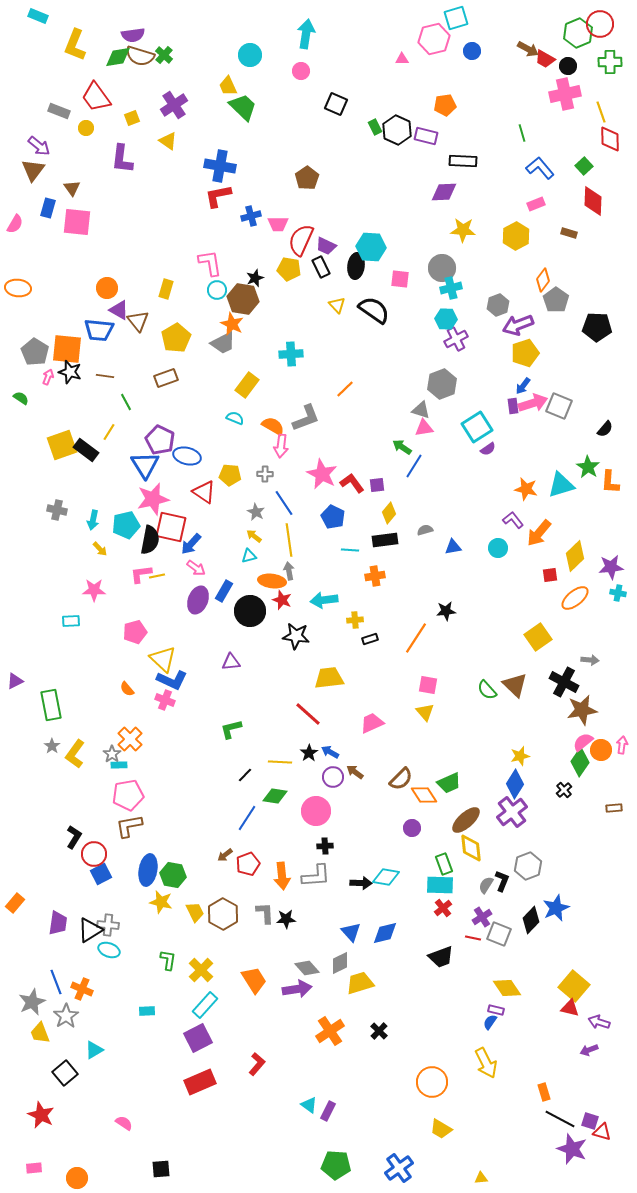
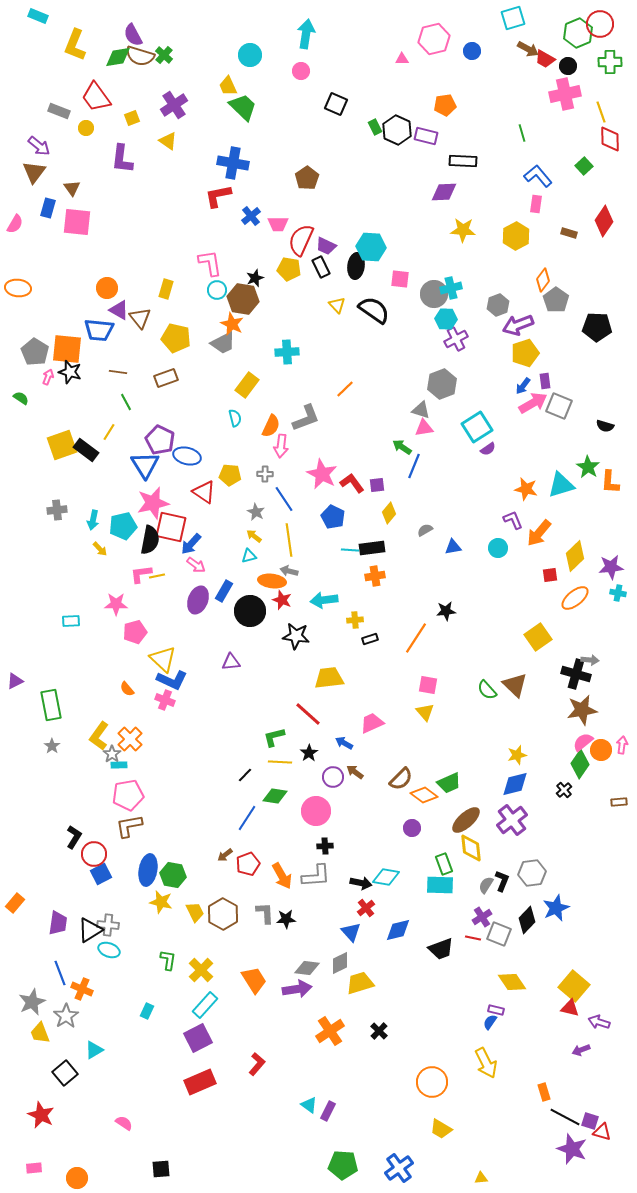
cyan square at (456, 18): moved 57 px right
purple semicircle at (133, 35): rotated 70 degrees clockwise
blue cross at (220, 166): moved 13 px right, 3 px up
blue L-shape at (540, 168): moved 2 px left, 8 px down
brown triangle at (33, 170): moved 1 px right, 2 px down
red diamond at (593, 201): moved 11 px right, 20 px down; rotated 32 degrees clockwise
pink rectangle at (536, 204): rotated 60 degrees counterclockwise
blue cross at (251, 216): rotated 24 degrees counterclockwise
gray circle at (442, 268): moved 8 px left, 26 px down
brown triangle at (138, 321): moved 2 px right, 3 px up
yellow pentagon at (176, 338): rotated 28 degrees counterclockwise
cyan cross at (291, 354): moved 4 px left, 2 px up
brown line at (105, 376): moved 13 px right, 4 px up
pink arrow at (533, 403): rotated 12 degrees counterclockwise
purple rectangle at (513, 406): moved 32 px right, 25 px up
cyan semicircle at (235, 418): rotated 54 degrees clockwise
orange semicircle at (273, 426): moved 2 px left; rotated 85 degrees clockwise
black semicircle at (605, 429): moved 3 px up; rotated 66 degrees clockwise
blue line at (414, 466): rotated 10 degrees counterclockwise
pink star at (153, 499): moved 4 px down
blue line at (284, 503): moved 4 px up
gray cross at (57, 510): rotated 18 degrees counterclockwise
purple L-shape at (513, 520): rotated 15 degrees clockwise
cyan pentagon at (126, 525): moved 3 px left, 1 px down
gray semicircle at (425, 530): rotated 14 degrees counterclockwise
black rectangle at (385, 540): moved 13 px left, 8 px down
pink arrow at (196, 568): moved 3 px up
gray arrow at (289, 571): rotated 66 degrees counterclockwise
pink star at (94, 590): moved 22 px right, 14 px down
black cross at (564, 682): moved 12 px right, 8 px up; rotated 12 degrees counterclockwise
green L-shape at (231, 729): moved 43 px right, 8 px down
blue arrow at (330, 752): moved 14 px right, 9 px up
yellow L-shape at (75, 754): moved 24 px right, 18 px up
yellow star at (520, 756): moved 3 px left, 1 px up
green diamond at (580, 762): moved 2 px down
blue diamond at (515, 784): rotated 44 degrees clockwise
orange diamond at (424, 795): rotated 20 degrees counterclockwise
brown rectangle at (614, 808): moved 5 px right, 6 px up
purple cross at (512, 812): moved 8 px down
gray hexagon at (528, 866): moved 4 px right, 7 px down; rotated 12 degrees clockwise
orange arrow at (282, 876): rotated 24 degrees counterclockwise
black arrow at (361, 883): rotated 10 degrees clockwise
red cross at (443, 908): moved 77 px left
black diamond at (531, 920): moved 4 px left
blue diamond at (385, 933): moved 13 px right, 3 px up
black trapezoid at (441, 957): moved 8 px up
gray diamond at (307, 968): rotated 40 degrees counterclockwise
blue line at (56, 982): moved 4 px right, 9 px up
yellow diamond at (507, 988): moved 5 px right, 6 px up
cyan rectangle at (147, 1011): rotated 63 degrees counterclockwise
purple arrow at (589, 1050): moved 8 px left
black line at (560, 1119): moved 5 px right, 2 px up
green pentagon at (336, 1165): moved 7 px right
